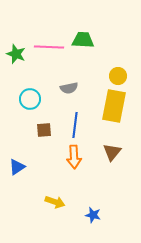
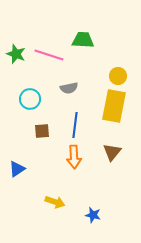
pink line: moved 8 px down; rotated 16 degrees clockwise
brown square: moved 2 px left, 1 px down
blue triangle: moved 2 px down
